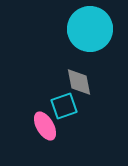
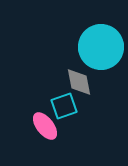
cyan circle: moved 11 px right, 18 px down
pink ellipse: rotated 8 degrees counterclockwise
